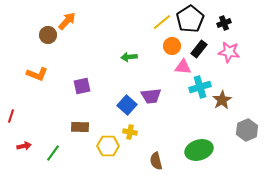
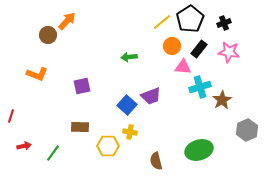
purple trapezoid: rotated 15 degrees counterclockwise
